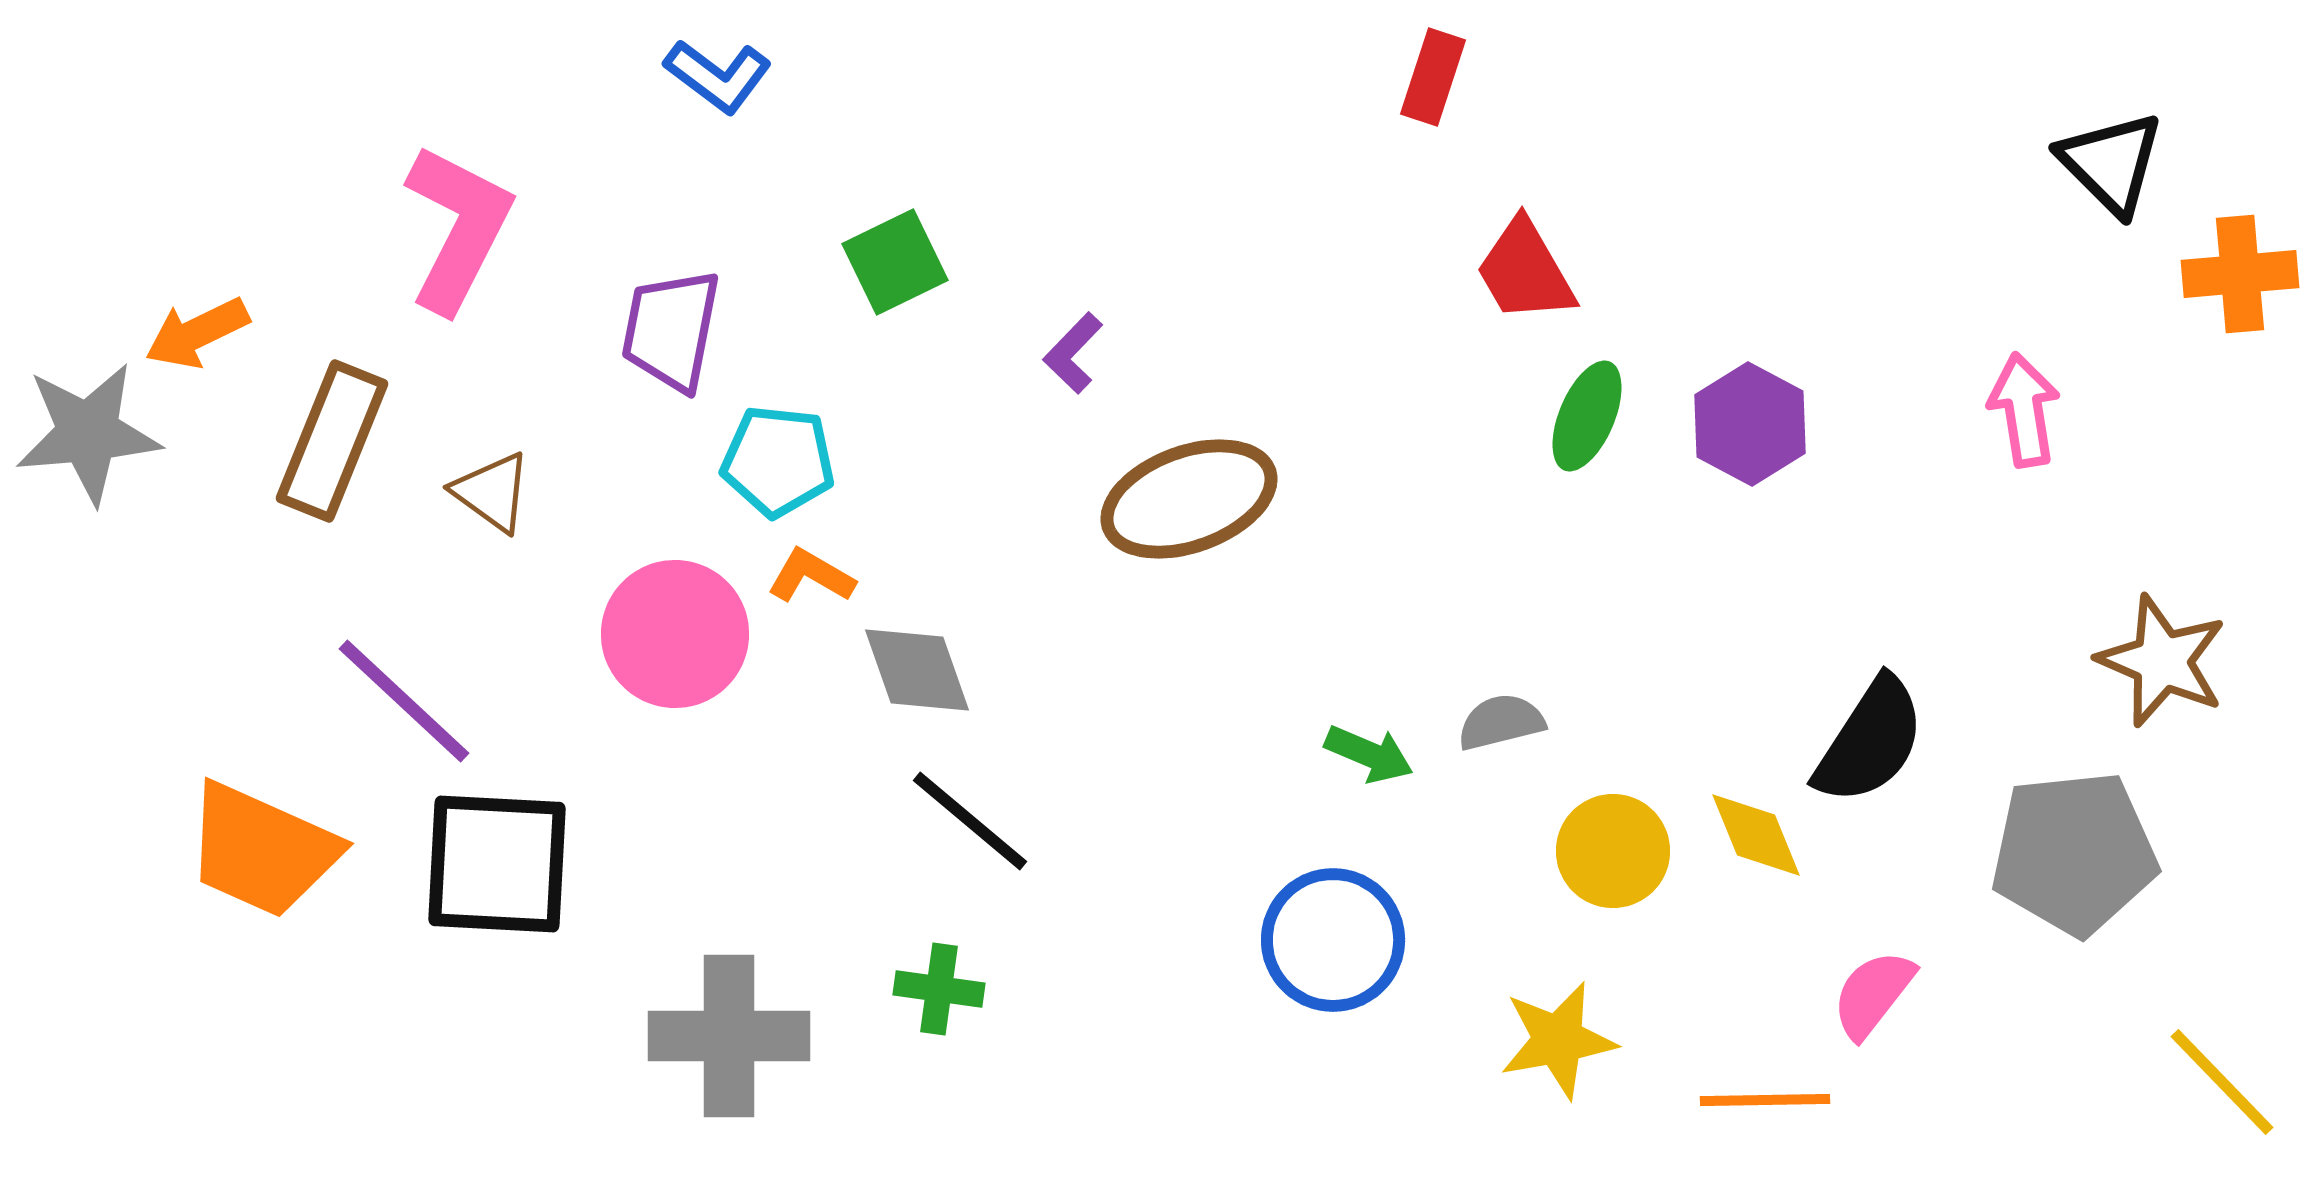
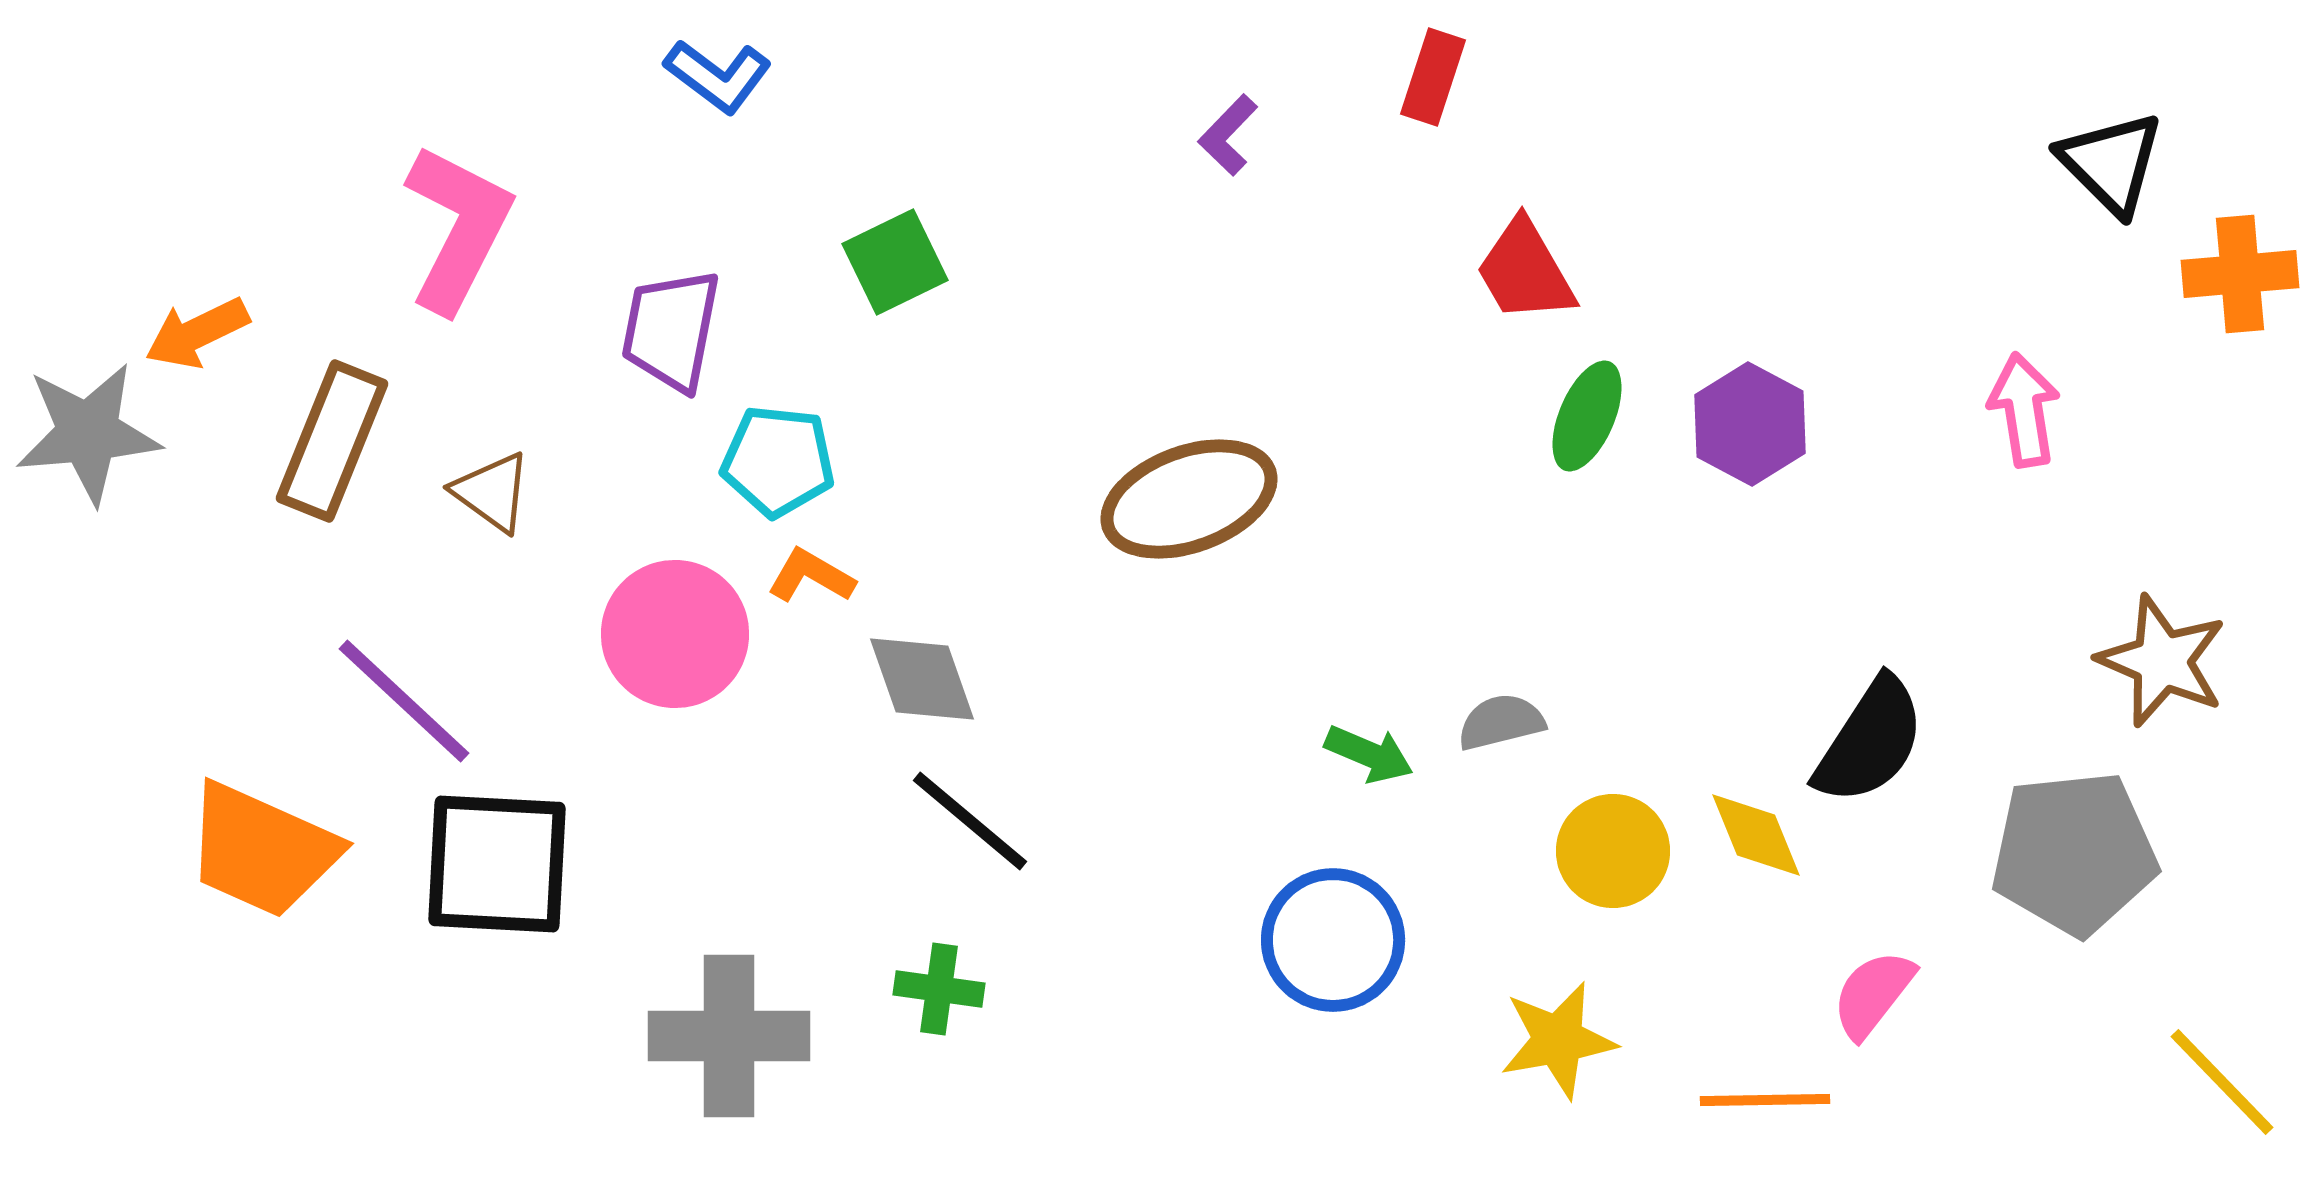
purple L-shape: moved 155 px right, 218 px up
gray diamond: moved 5 px right, 9 px down
